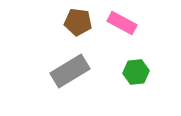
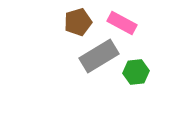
brown pentagon: rotated 24 degrees counterclockwise
gray rectangle: moved 29 px right, 15 px up
